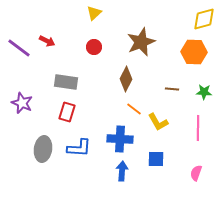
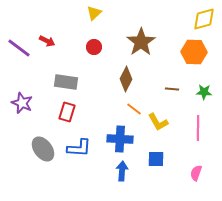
brown star: rotated 12 degrees counterclockwise
gray ellipse: rotated 45 degrees counterclockwise
